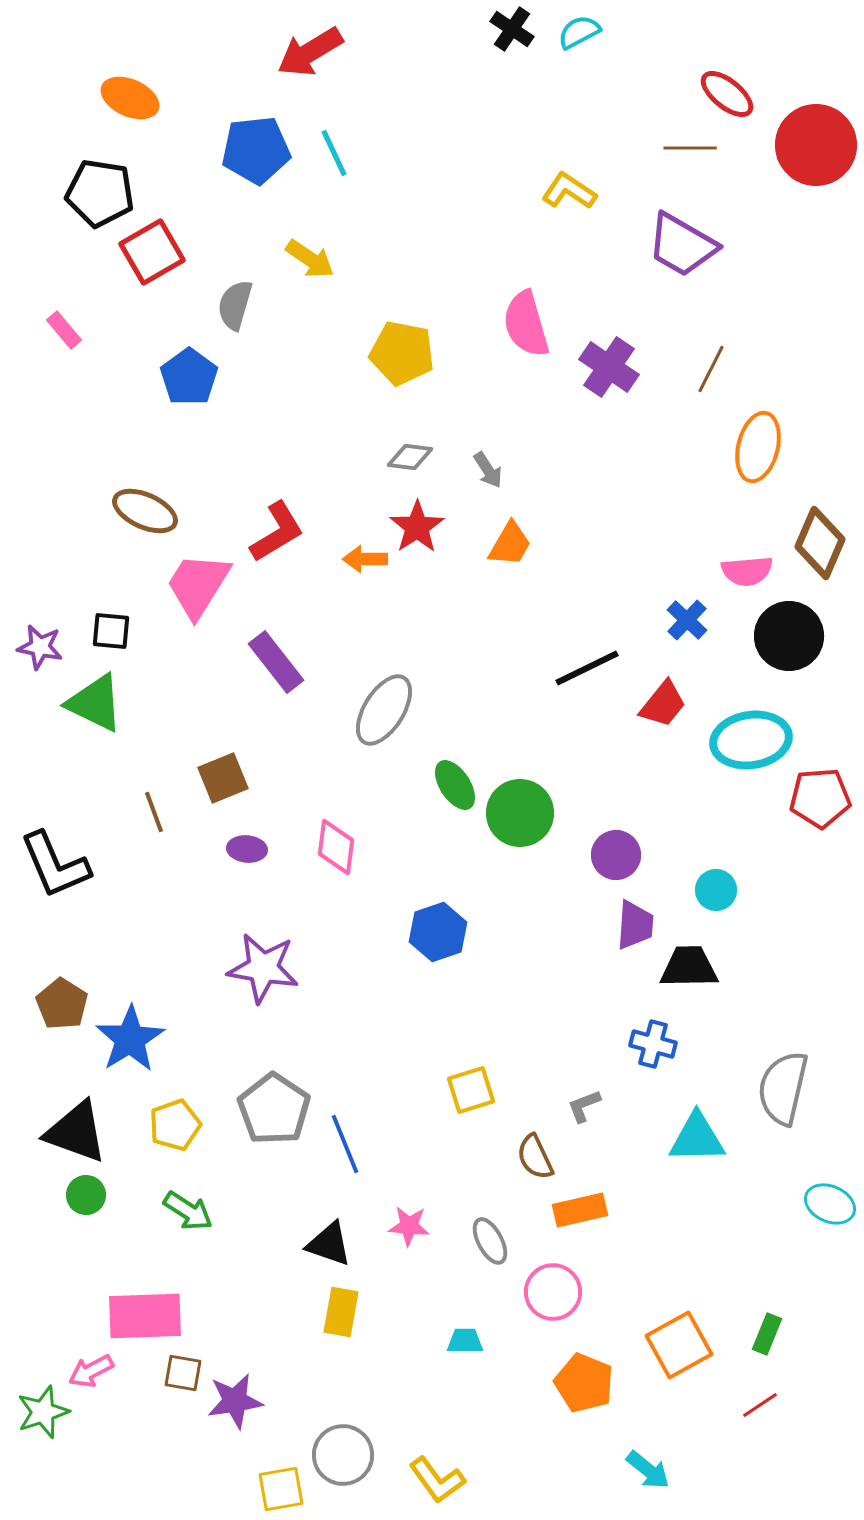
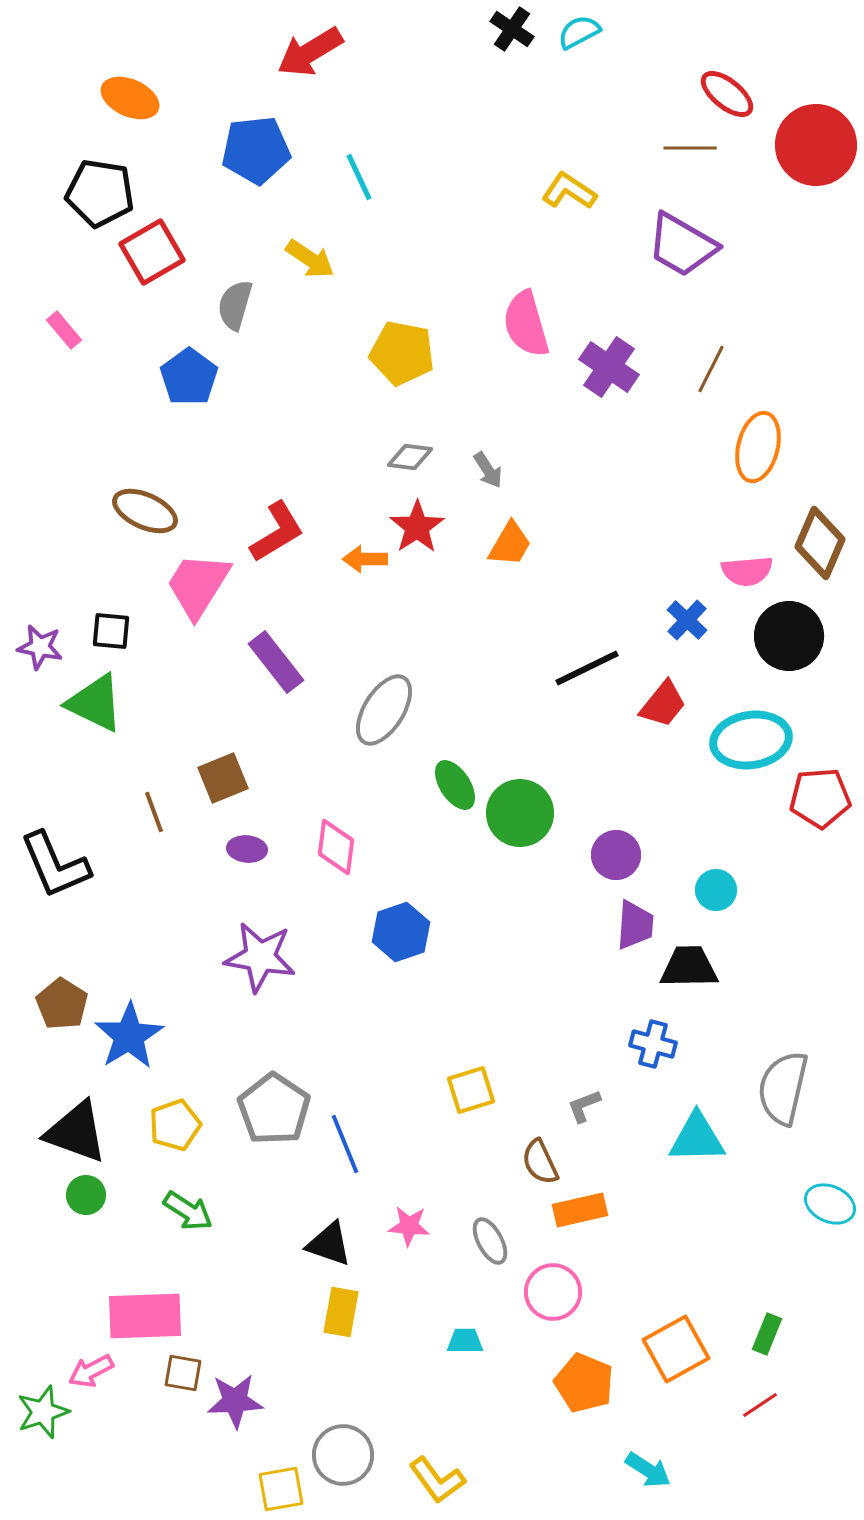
cyan line at (334, 153): moved 25 px right, 24 px down
blue hexagon at (438, 932): moved 37 px left
purple star at (263, 968): moved 3 px left, 11 px up
blue star at (130, 1039): moved 1 px left, 3 px up
brown semicircle at (535, 1157): moved 5 px right, 5 px down
orange square at (679, 1345): moved 3 px left, 4 px down
purple star at (235, 1401): rotated 6 degrees clockwise
cyan arrow at (648, 1470): rotated 6 degrees counterclockwise
